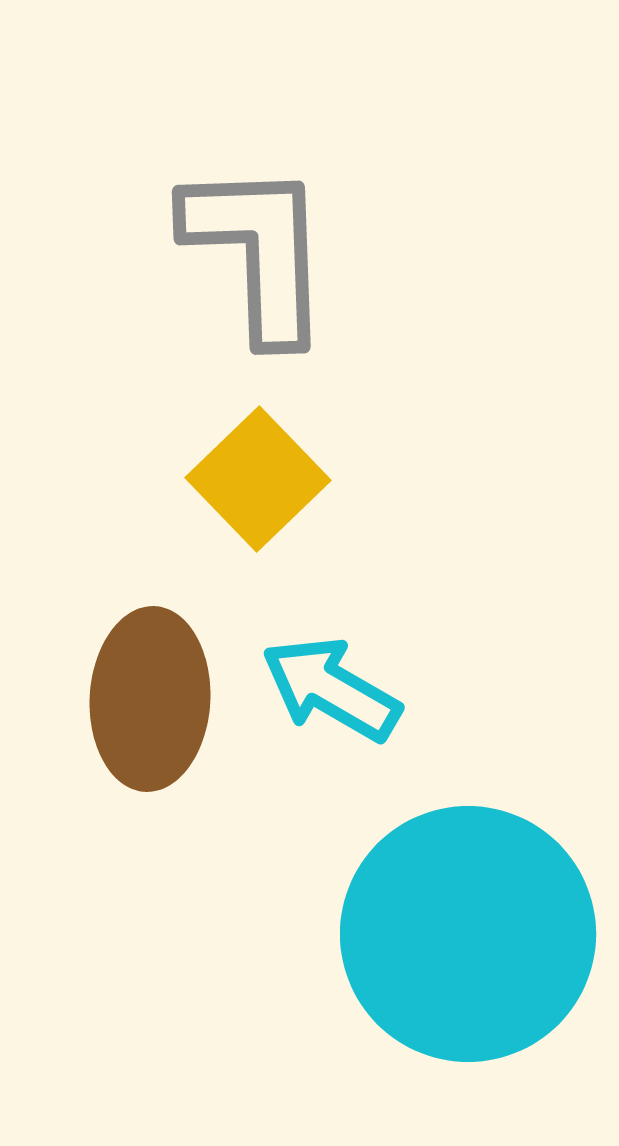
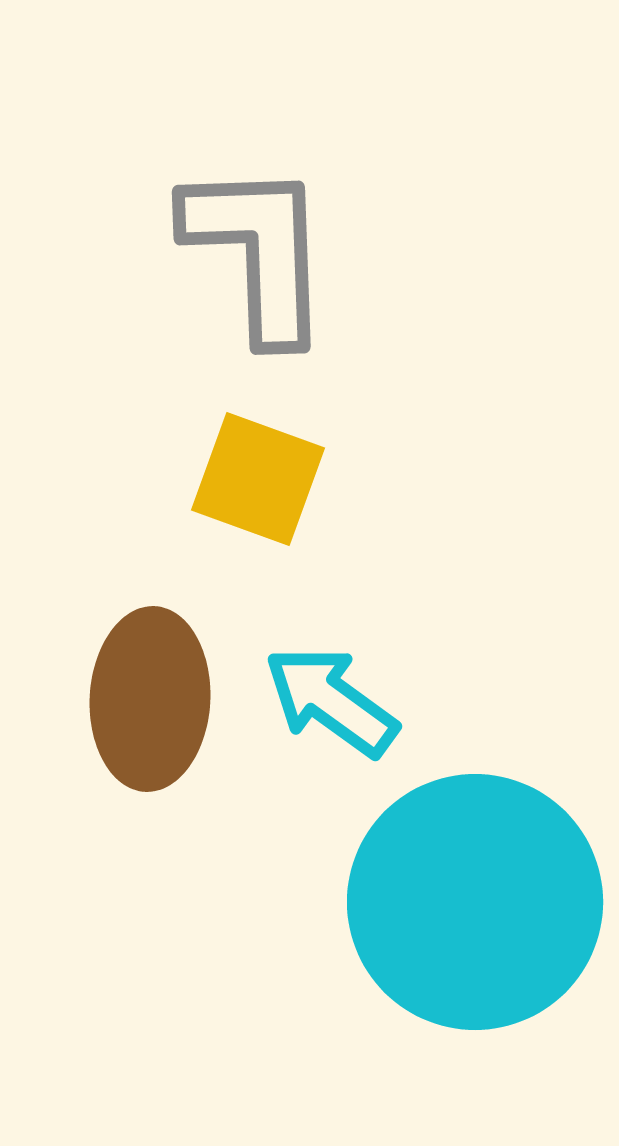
yellow square: rotated 26 degrees counterclockwise
cyan arrow: moved 12 px down; rotated 6 degrees clockwise
cyan circle: moved 7 px right, 32 px up
